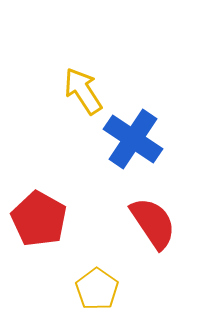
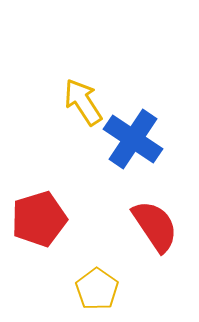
yellow arrow: moved 11 px down
red pentagon: rotated 26 degrees clockwise
red semicircle: moved 2 px right, 3 px down
